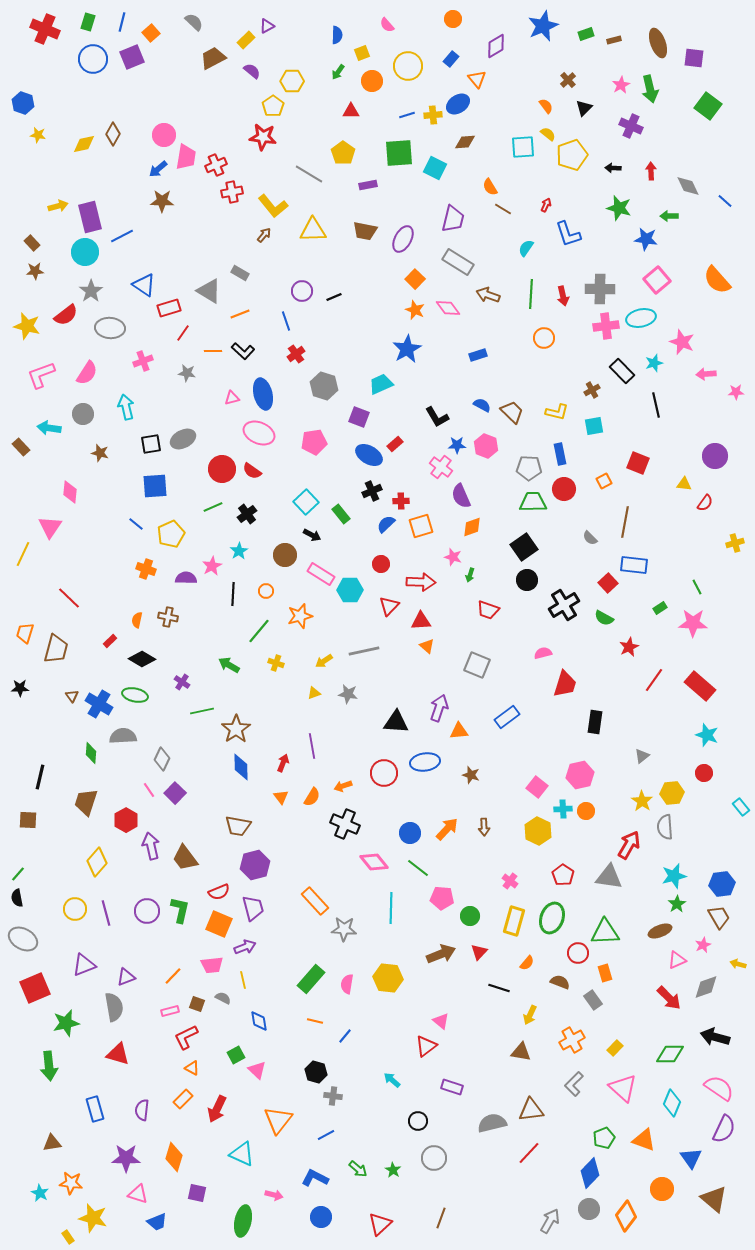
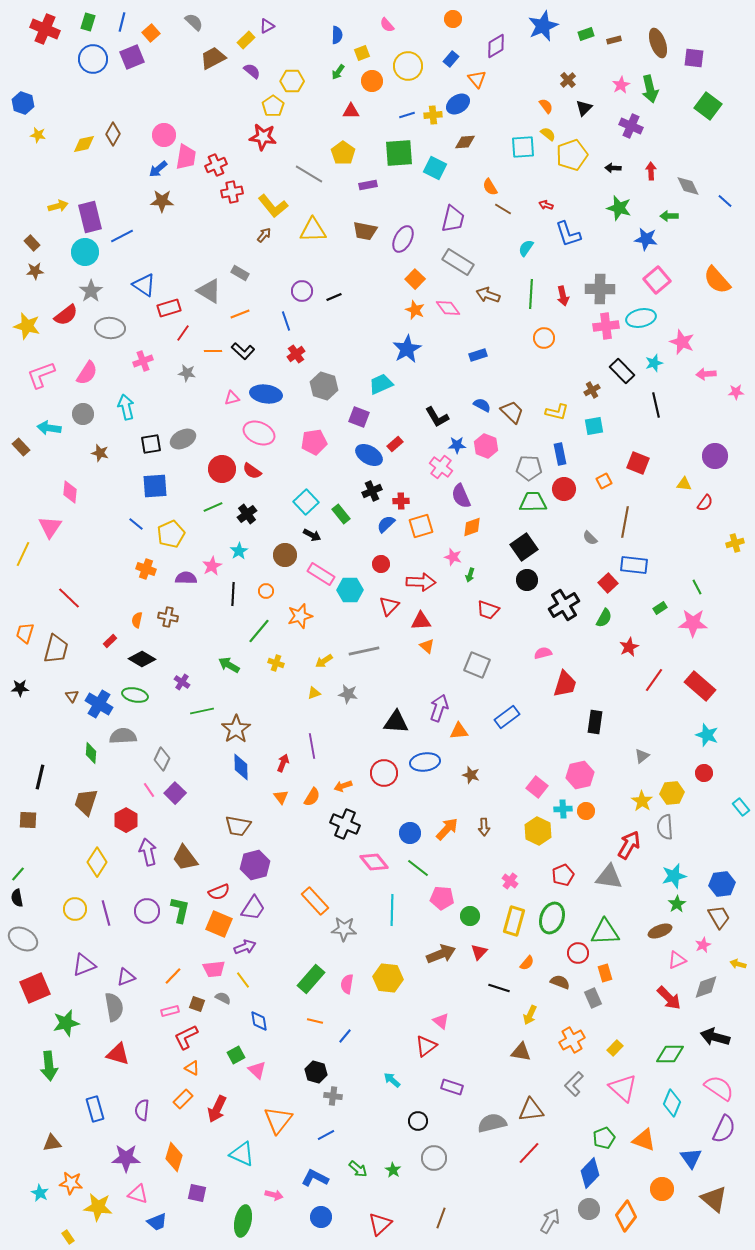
red arrow at (546, 205): rotated 96 degrees counterclockwise
blue ellipse at (263, 394): moved 3 px right; rotated 68 degrees counterclockwise
green semicircle at (604, 618): rotated 90 degrees counterclockwise
purple arrow at (151, 846): moved 3 px left, 6 px down
yellow diamond at (97, 862): rotated 8 degrees counterclockwise
red pentagon at (563, 875): rotated 15 degrees clockwise
purple trapezoid at (253, 908): rotated 48 degrees clockwise
cyan line at (391, 908): moved 1 px right, 2 px down
pink trapezoid at (212, 965): moved 2 px right, 4 px down
yellow line at (243, 980): rotated 24 degrees counterclockwise
gray rectangle at (593, 1000): moved 2 px up; rotated 12 degrees clockwise
yellow star at (93, 1218): moved 5 px right, 11 px up; rotated 8 degrees counterclockwise
